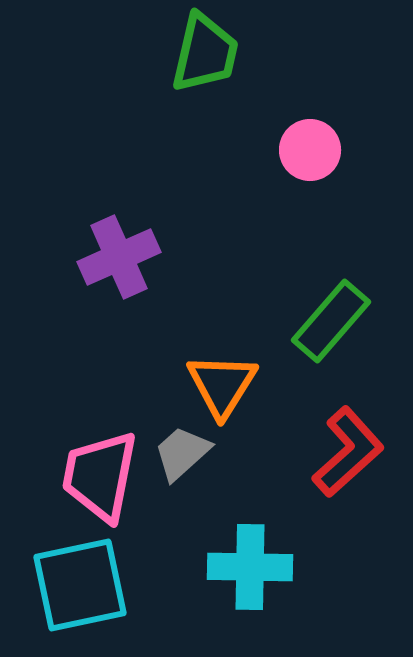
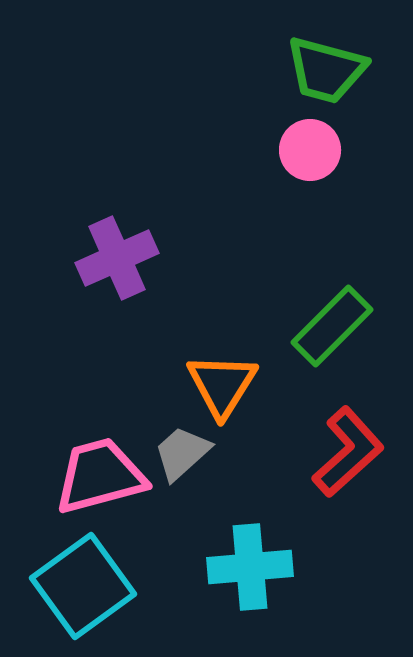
green trapezoid: moved 121 px right, 17 px down; rotated 92 degrees clockwise
purple cross: moved 2 px left, 1 px down
green rectangle: moved 1 px right, 5 px down; rotated 4 degrees clockwise
pink trapezoid: rotated 64 degrees clockwise
cyan cross: rotated 6 degrees counterclockwise
cyan square: moved 3 px right, 1 px down; rotated 24 degrees counterclockwise
